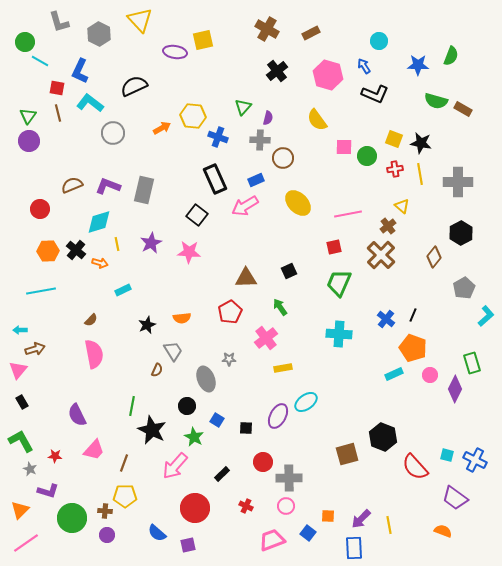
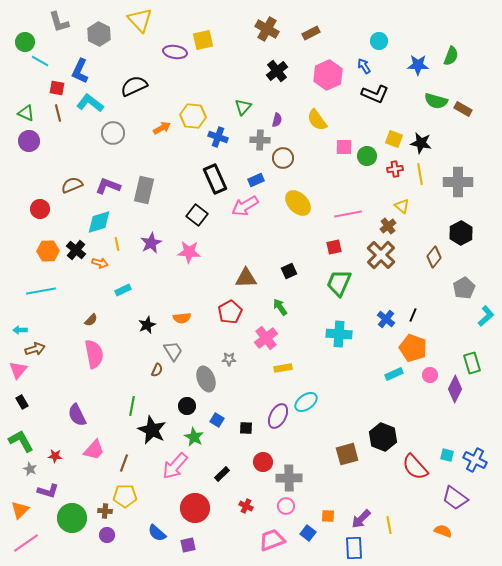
pink hexagon at (328, 75): rotated 20 degrees clockwise
green triangle at (28, 116): moved 2 px left, 3 px up; rotated 42 degrees counterclockwise
purple semicircle at (268, 118): moved 9 px right, 2 px down
